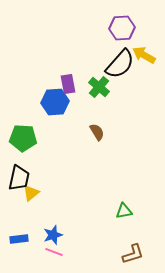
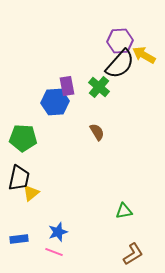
purple hexagon: moved 2 px left, 13 px down
purple rectangle: moved 1 px left, 2 px down
blue star: moved 5 px right, 3 px up
brown L-shape: rotated 15 degrees counterclockwise
